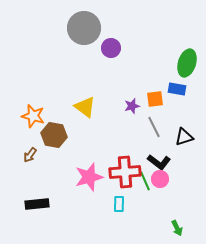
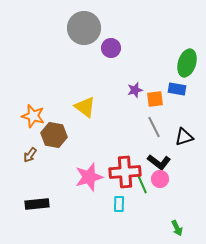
purple star: moved 3 px right, 16 px up
green line: moved 3 px left, 3 px down
